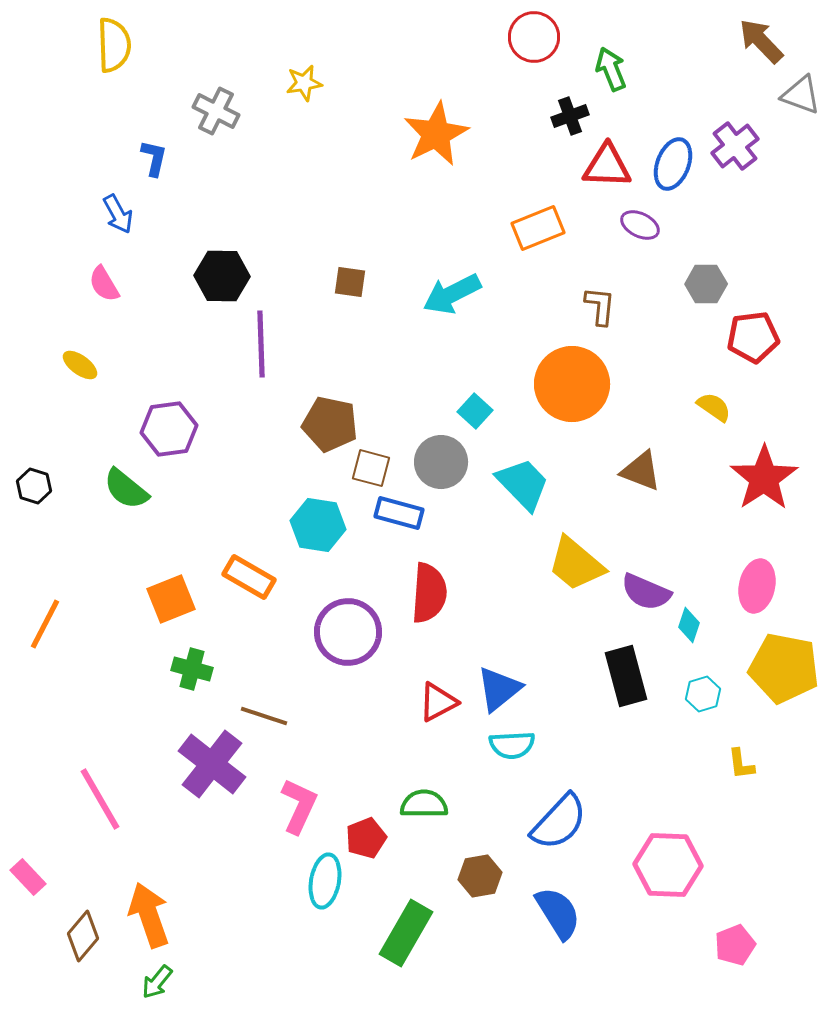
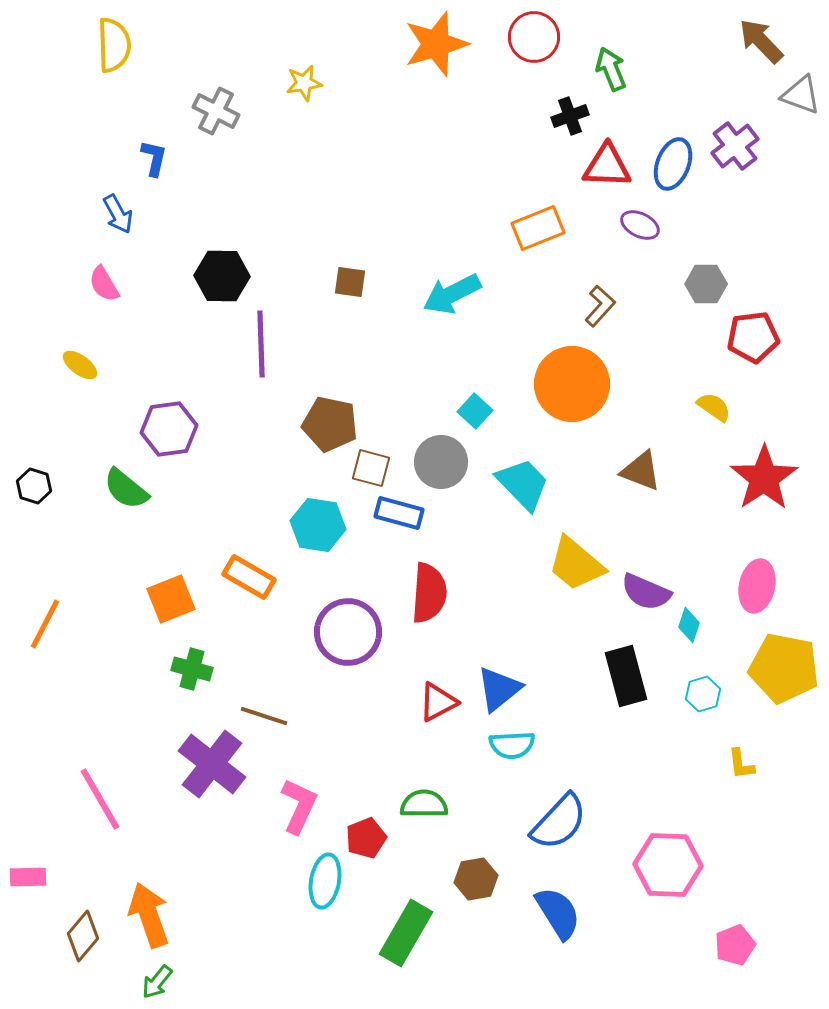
orange star at (436, 134): moved 90 px up; rotated 10 degrees clockwise
brown L-shape at (600, 306): rotated 36 degrees clockwise
brown hexagon at (480, 876): moved 4 px left, 3 px down
pink rectangle at (28, 877): rotated 48 degrees counterclockwise
